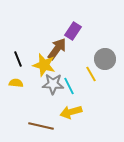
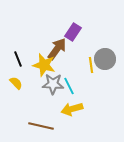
purple rectangle: moved 1 px down
yellow line: moved 9 px up; rotated 21 degrees clockwise
yellow semicircle: rotated 40 degrees clockwise
yellow arrow: moved 1 px right, 3 px up
